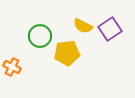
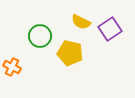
yellow semicircle: moved 2 px left, 4 px up
yellow pentagon: moved 3 px right; rotated 20 degrees clockwise
